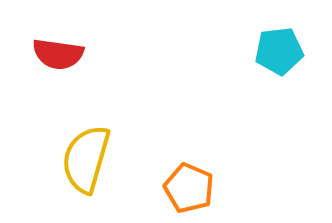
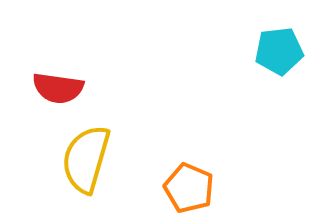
red semicircle: moved 34 px down
